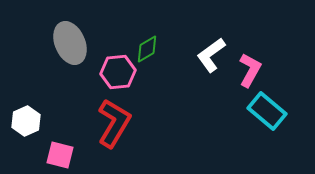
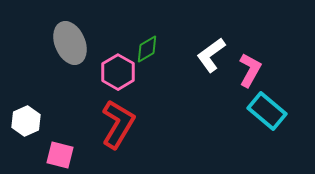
pink hexagon: rotated 24 degrees counterclockwise
red L-shape: moved 4 px right, 1 px down
